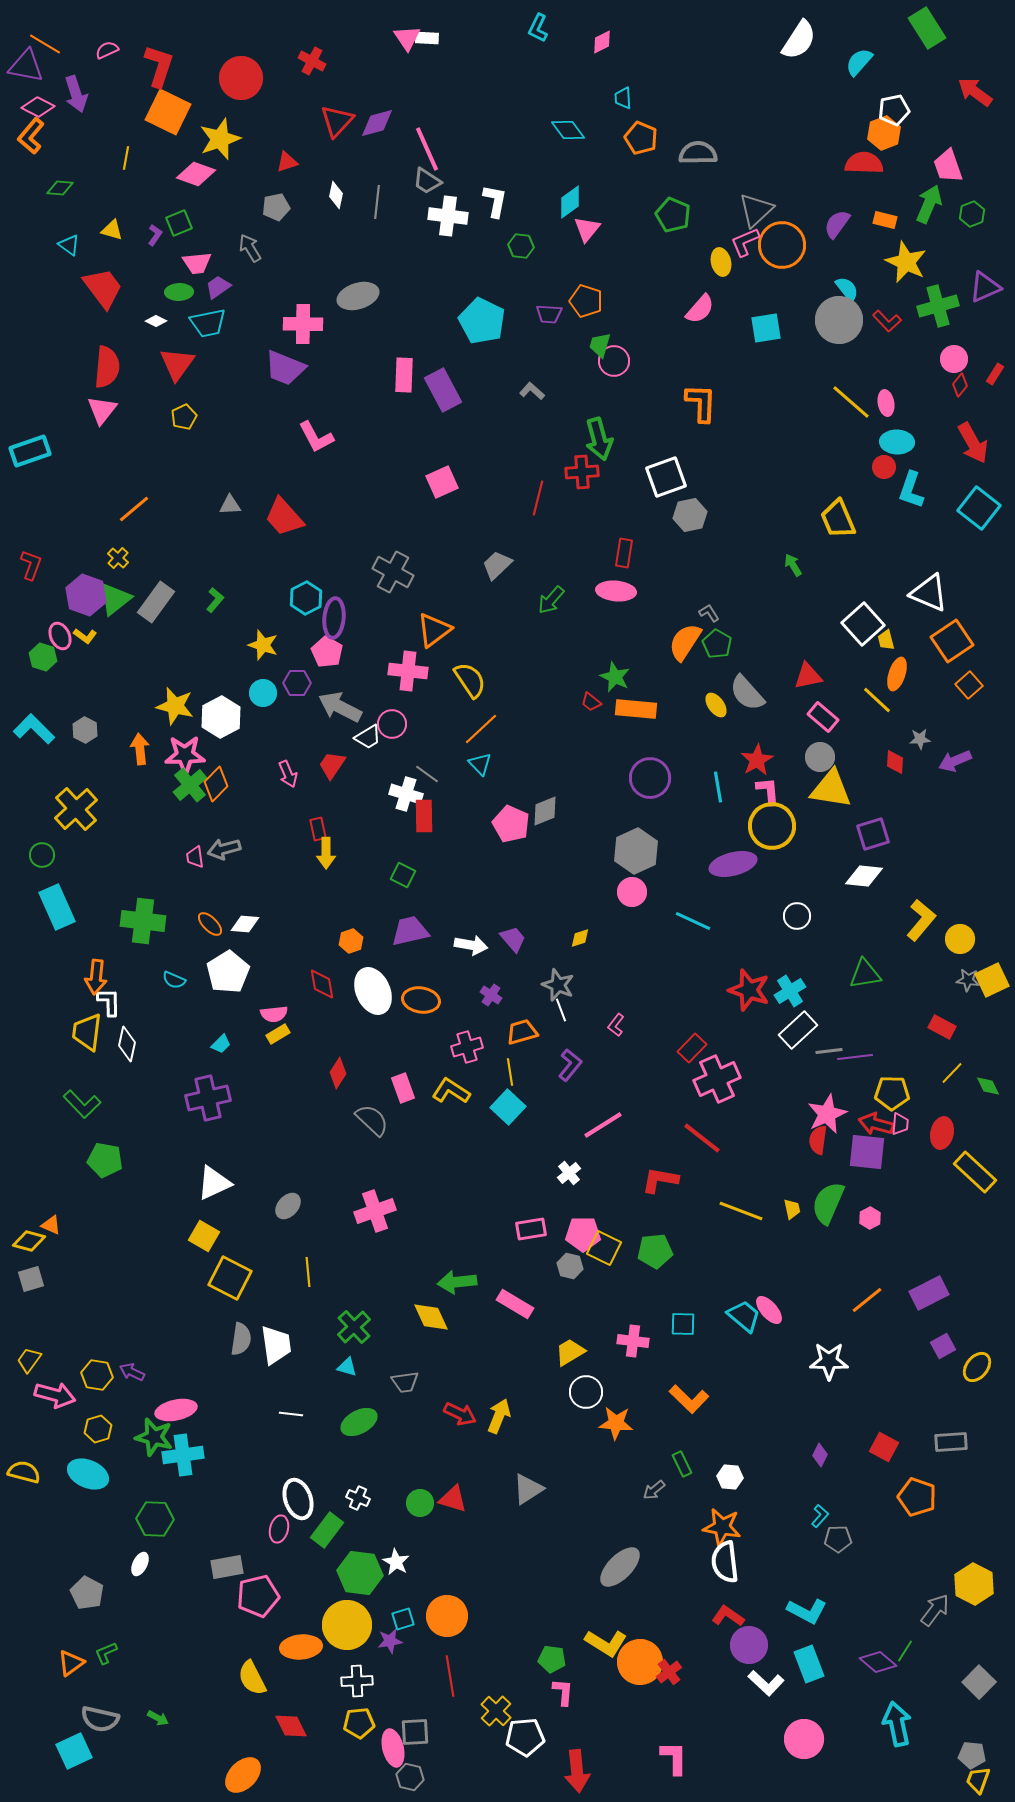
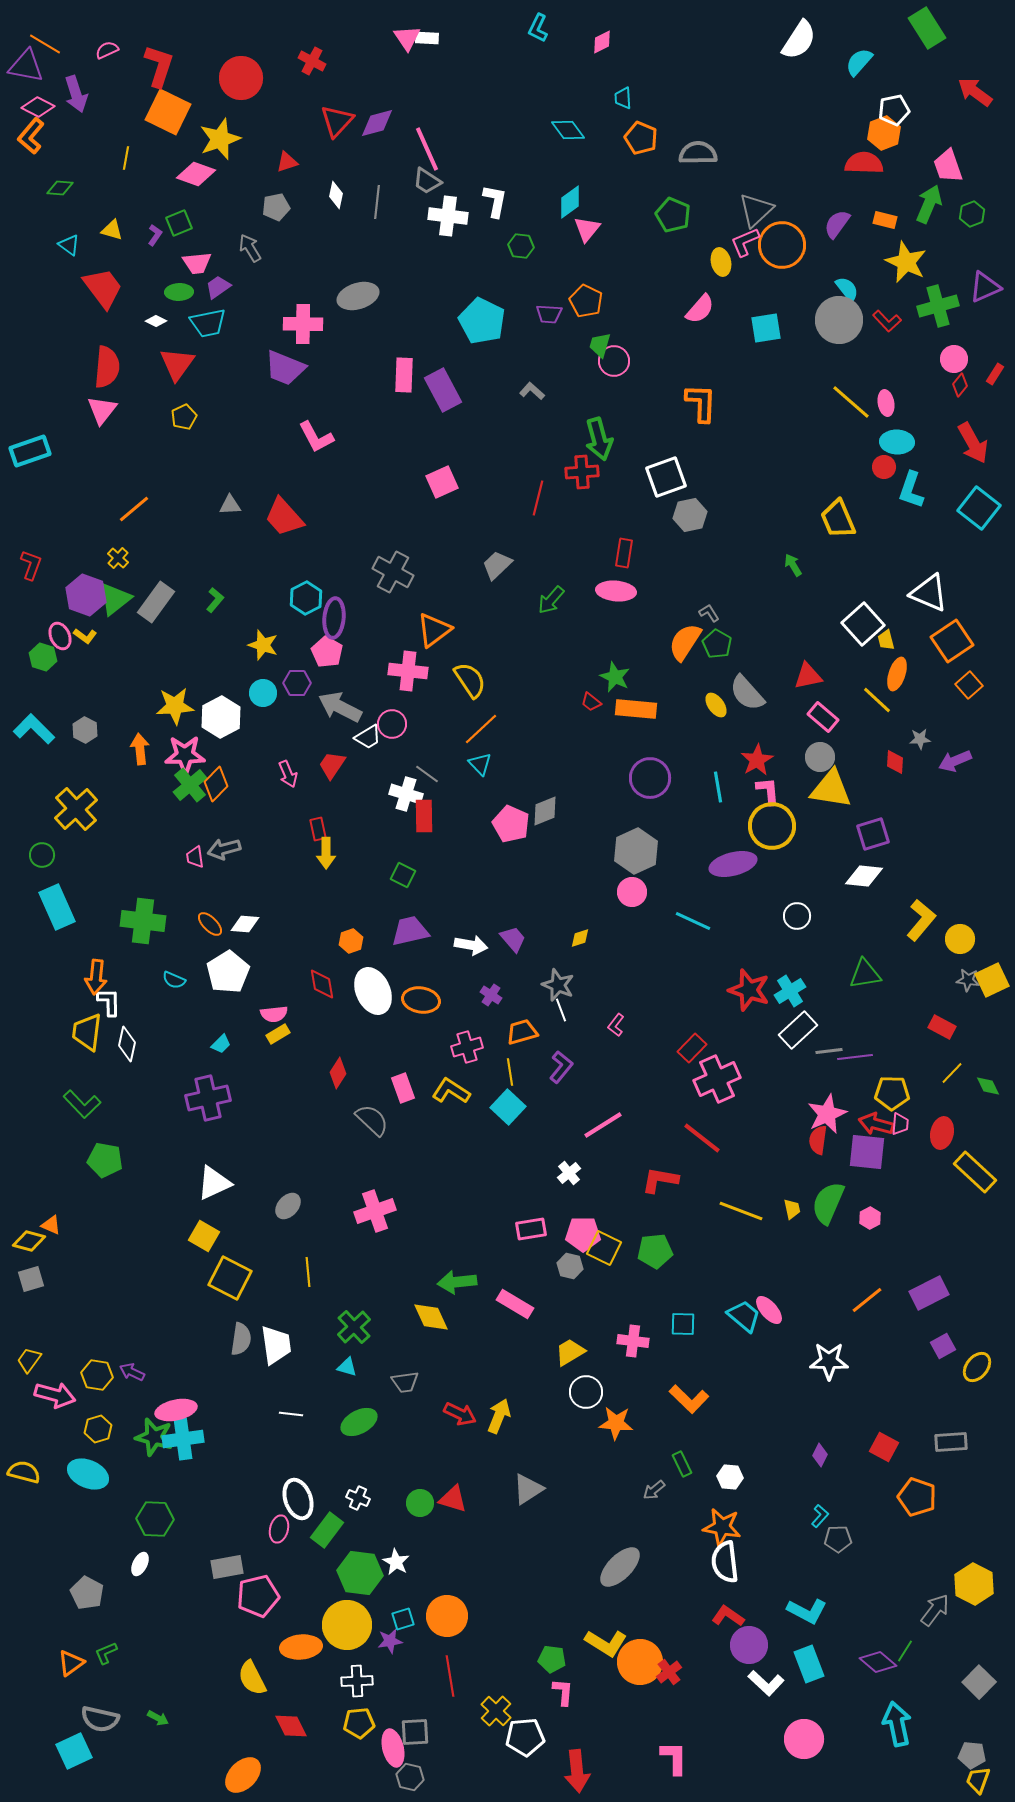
orange pentagon at (586, 301): rotated 8 degrees clockwise
yellow star at (175, 706): rotated 18 degrees counterclockwise
purple L-shape at (570, 1065): moved 9 px left, 2 px down
cyan cross at (183, 1455): moved 16 px up
